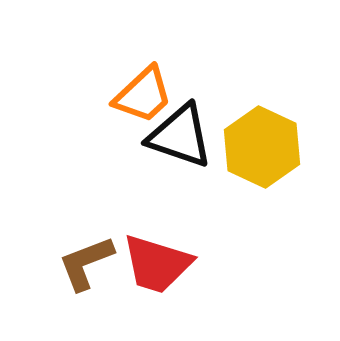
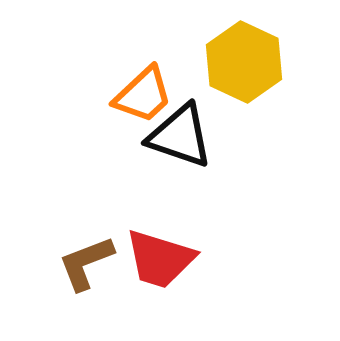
yellow hexagon: moved 18 px left, 85 px up
red trapezoid: moved 3 px right, 5 px up
